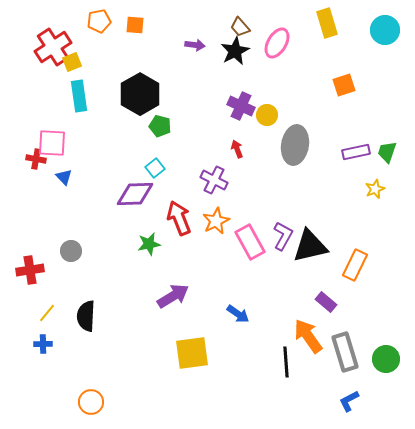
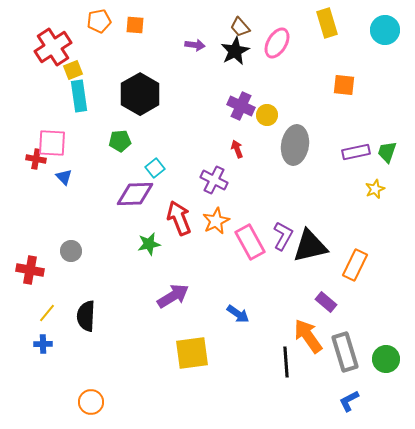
yellow square at (72, 62): moved 1 px right, 8 px down
orange square at (344, 85): rotated 25 degrees clockwise
green pentagon at (160, 126): moved 40 px left, 15 px down; rotated 20 degrees counterclockwise
red cross at (30, 270): rotated 20 degrees clockwise
